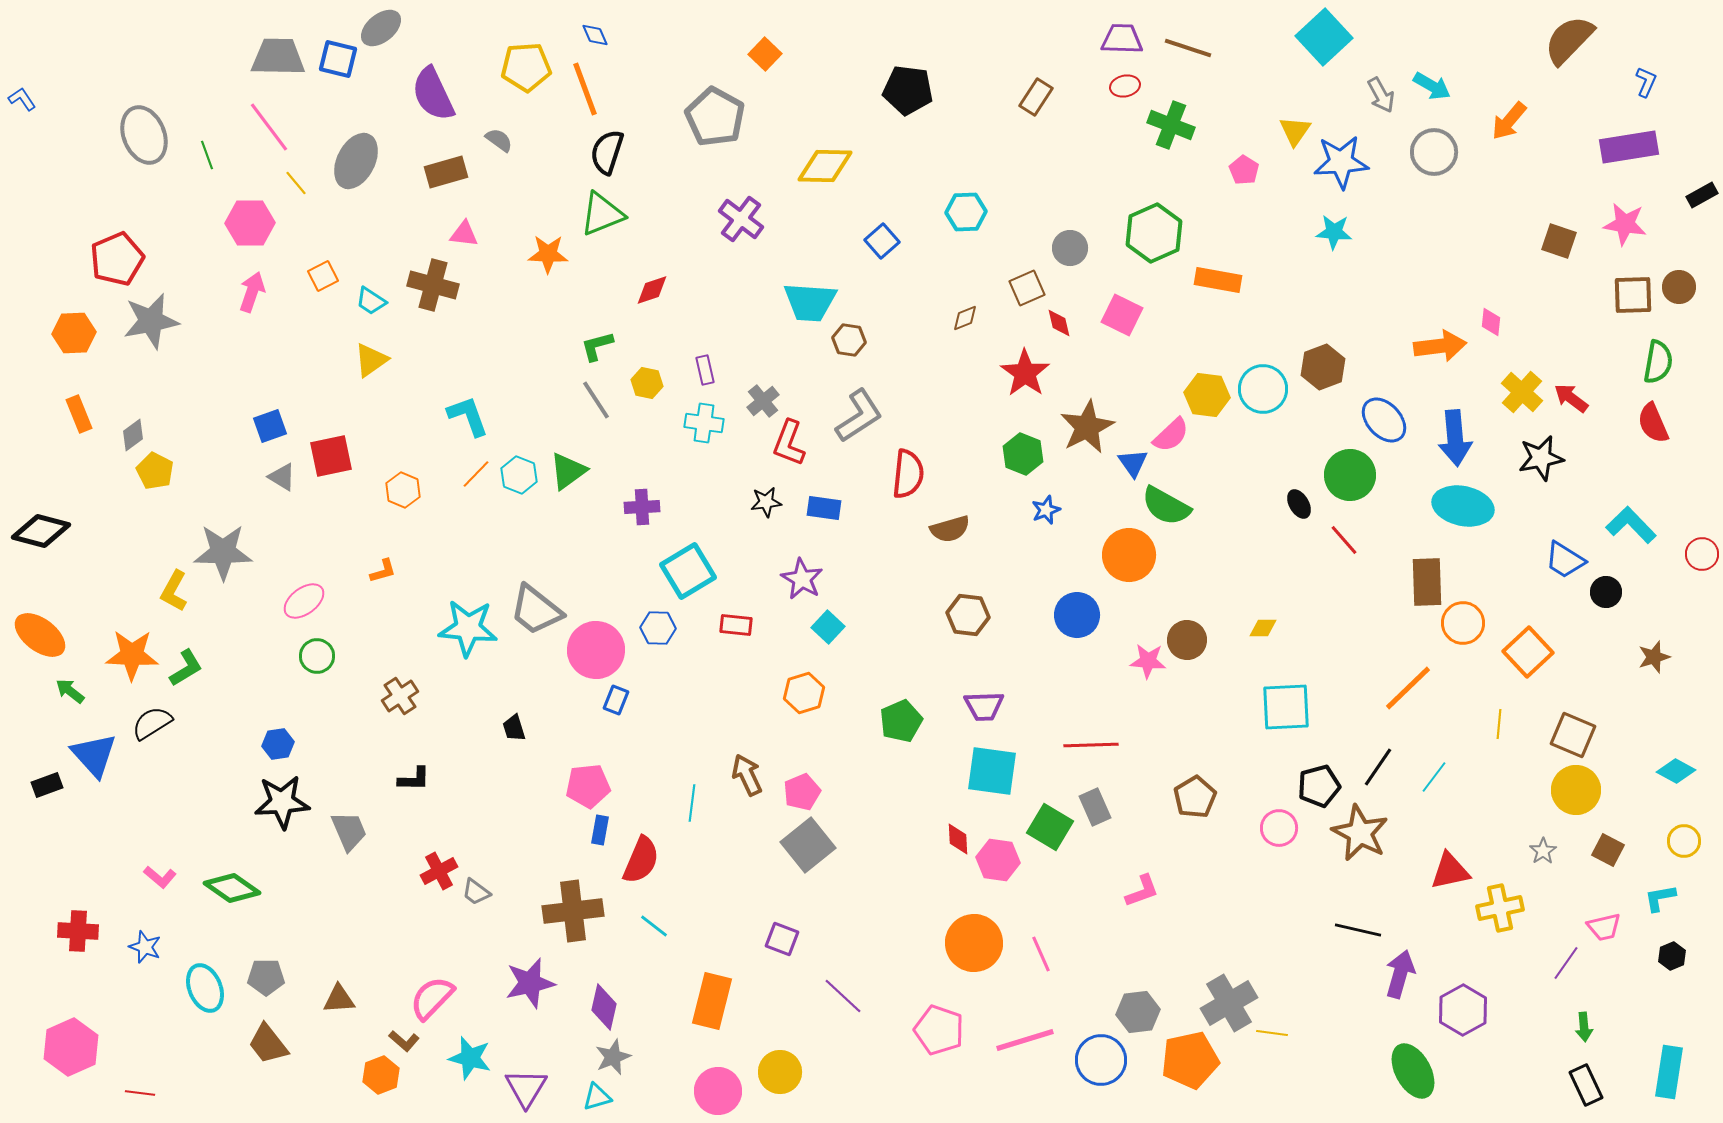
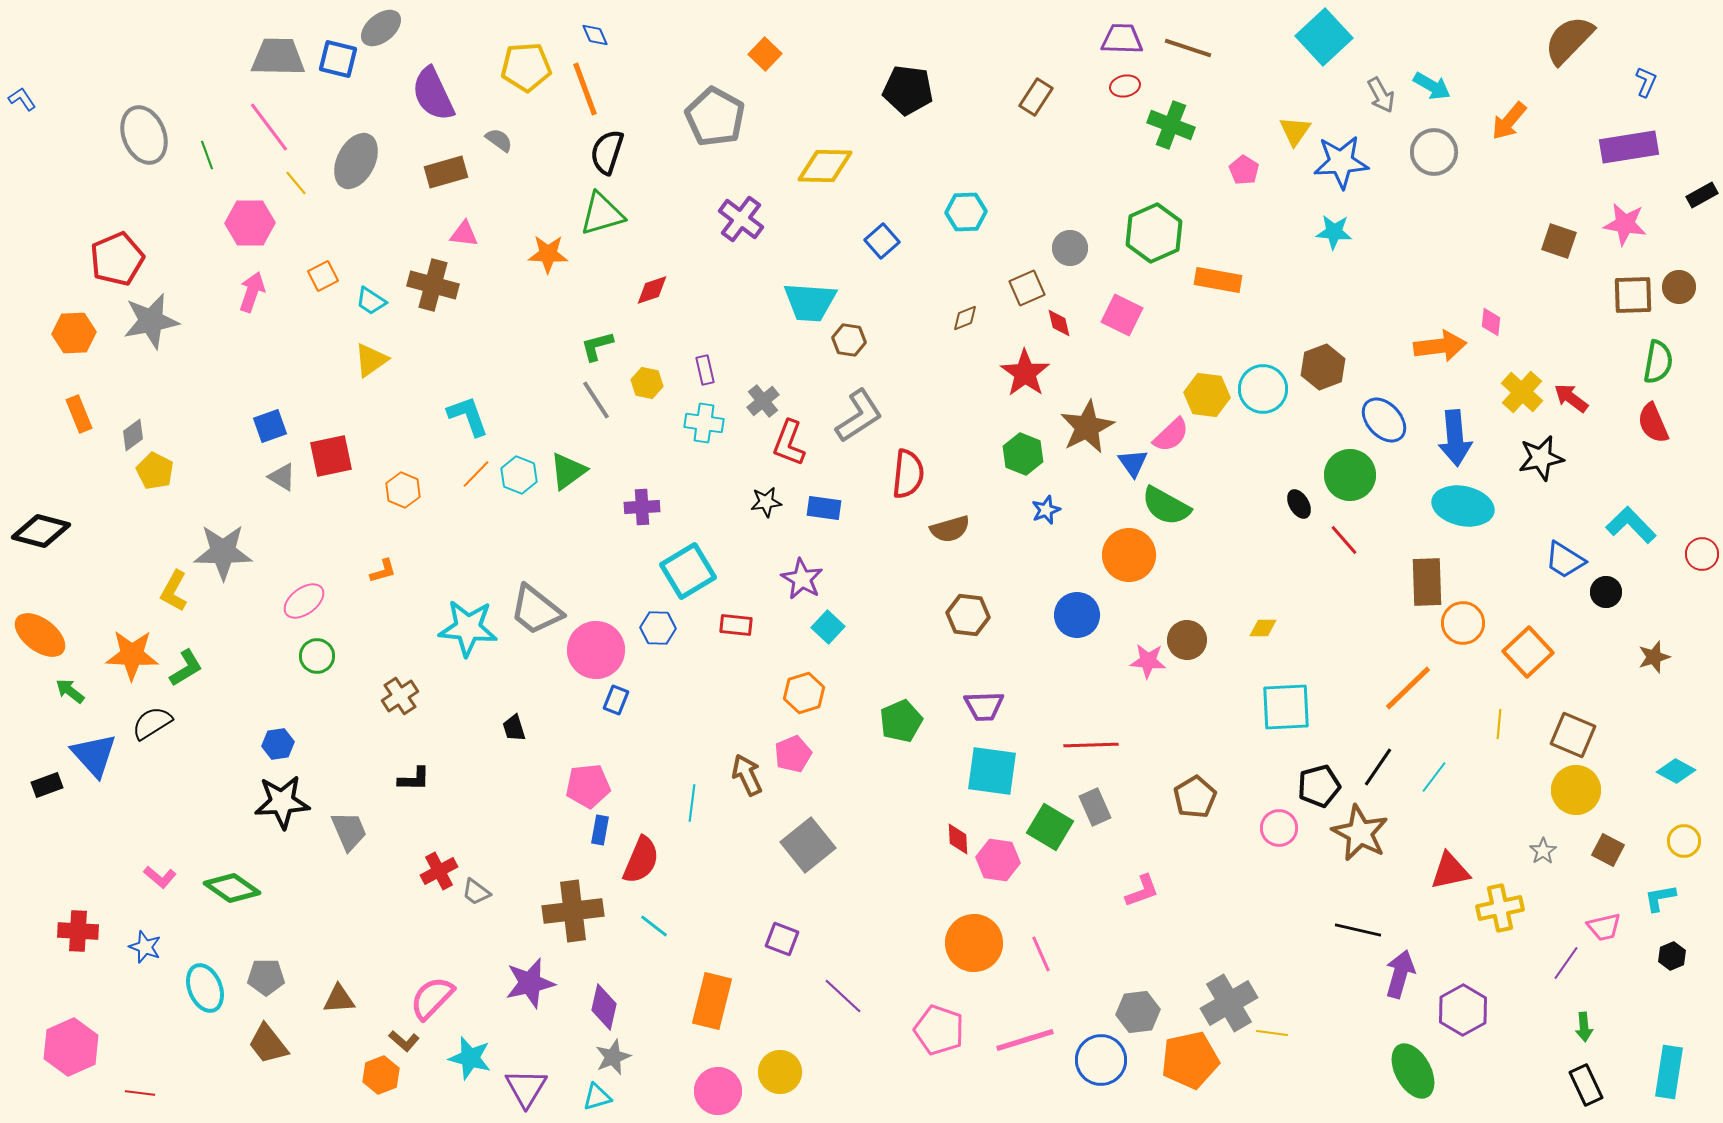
green triangle at (602, 214): rotated 6 degrees clockwise
pink pentagon at (802, 792): moved 9 px left, 38 px up
